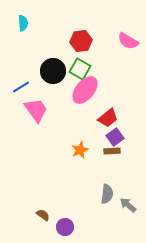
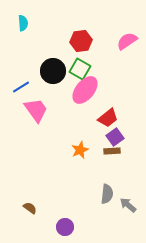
pink semicircle: moved 1 px left; rotated 115 degrees clockwise
brown semicircle: moved 13 px left, 7 px up
